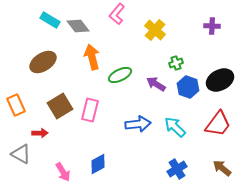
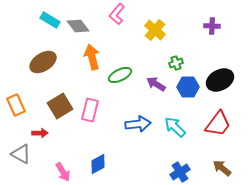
blue hexagon: rotated 20 degrees counterclockwise
blue cross: moved 3 px right, 3 px down
